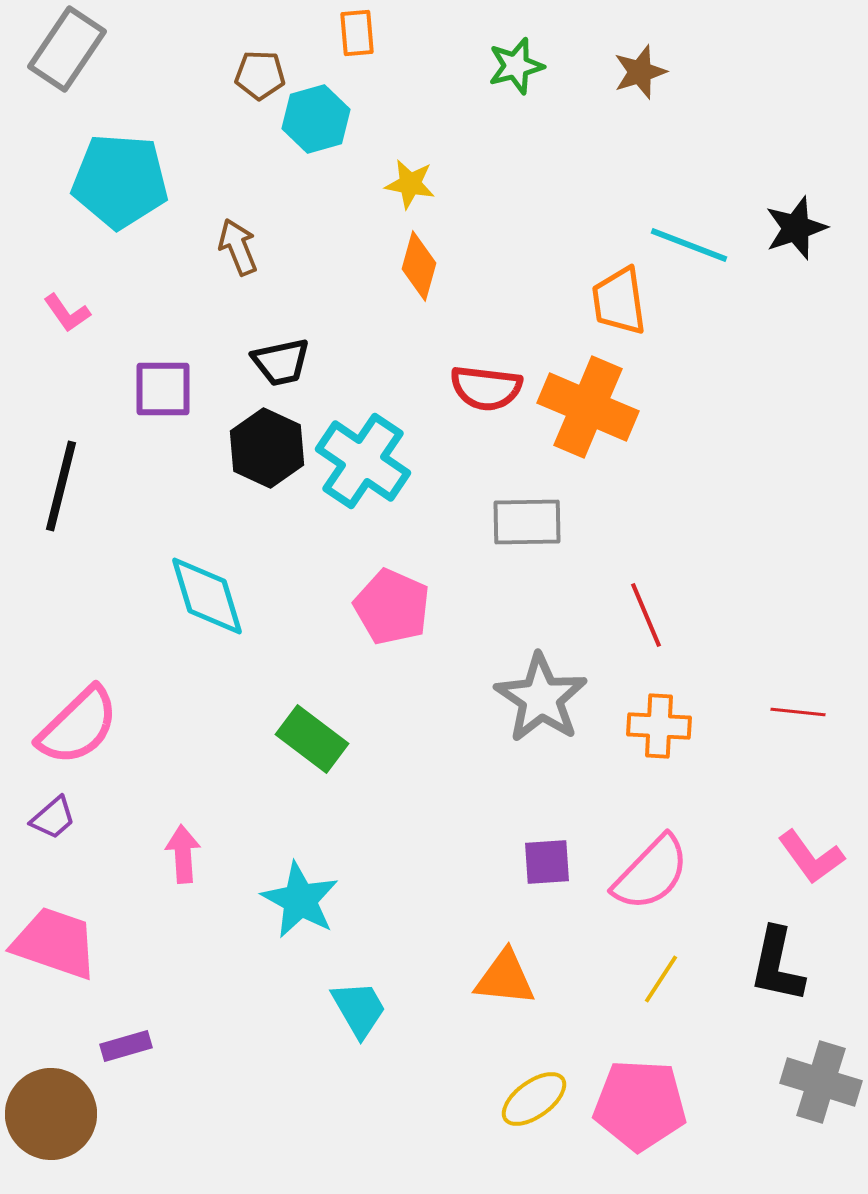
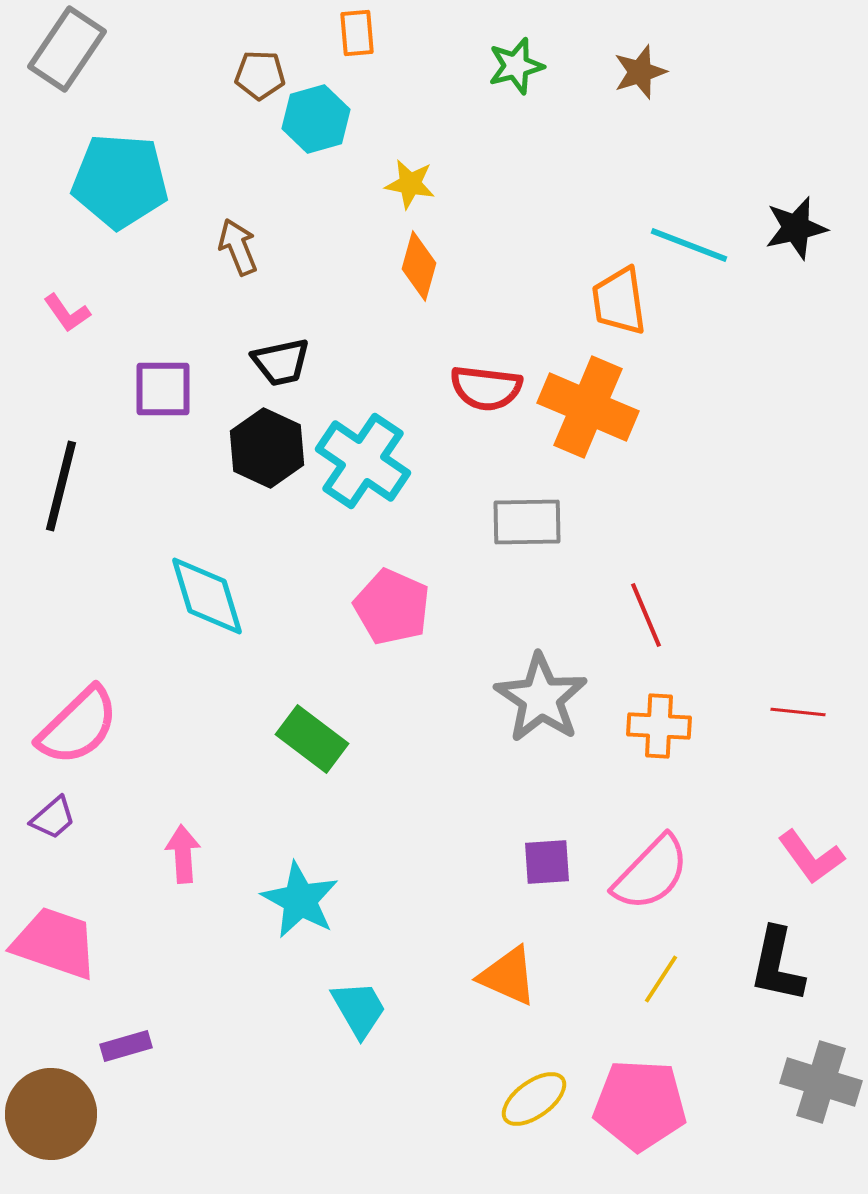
black star at (796, 228): rotated 6 degrees clockwise
orange triangle at (505, 978): moved 3 px right, 2 px up; rotated 18 degrees clockwise
